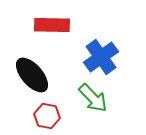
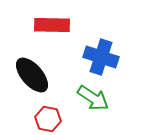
blue cross: rotated 36 degrees counterclockwise
green arrow: rotated 12 degrees counterclockwise
red hexagon: moved 1 px right, 3 px down
